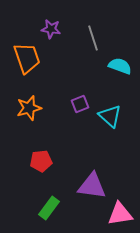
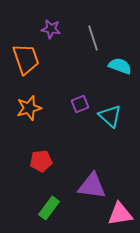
orange trapezoid: moved 1 px left, 1 px down
